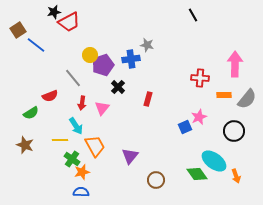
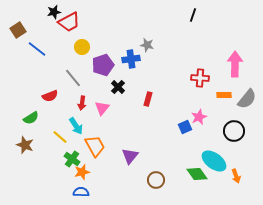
black line: rotated 48 degrees clockwise
blue line: moved 1 px right, 4 px down
yellow circle: moved 8 px left, 8 px up
green semicircle: moved 5 px down
yellow line: moved 3 px up; rotated 42 degrees clockwise
